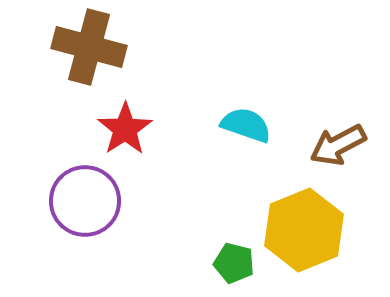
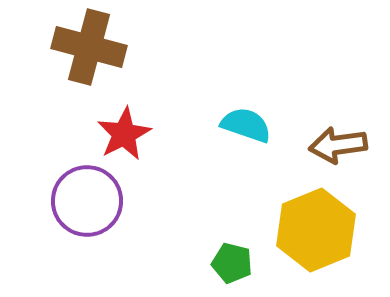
red star: moved 1 px left, 5 px down; rotated 6 degrees clockwise
brown arrow: rotated 20 degrees clockwise
purple circle: moved 2 px right
yellow hexagon: moved 12 px right
green pentagon: moved 2 px left
